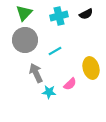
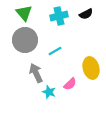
green triangle: rotated 24 degrees counterclockwise
cyan star: rotated 16 degrees clockwise
